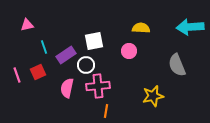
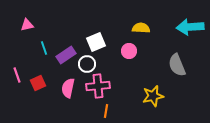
white square: moved 2 px right, 1 px down; rotated 12 degrees counterclockwise
cyan line: moved 1 px down
white circle: moved 1 px right, 1 px up
red square: moved 11 px down
pink semicircle: moved 1 px right
